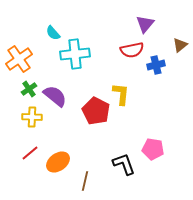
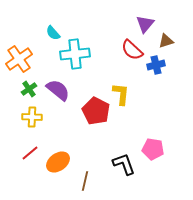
brown triangle: moved 14 px left, 4 px up; rotated 21 degrees clockwise
red semicircle: rotated 55 degrees clockwise
purple semicircle: moved 3 px right, 6 px up
